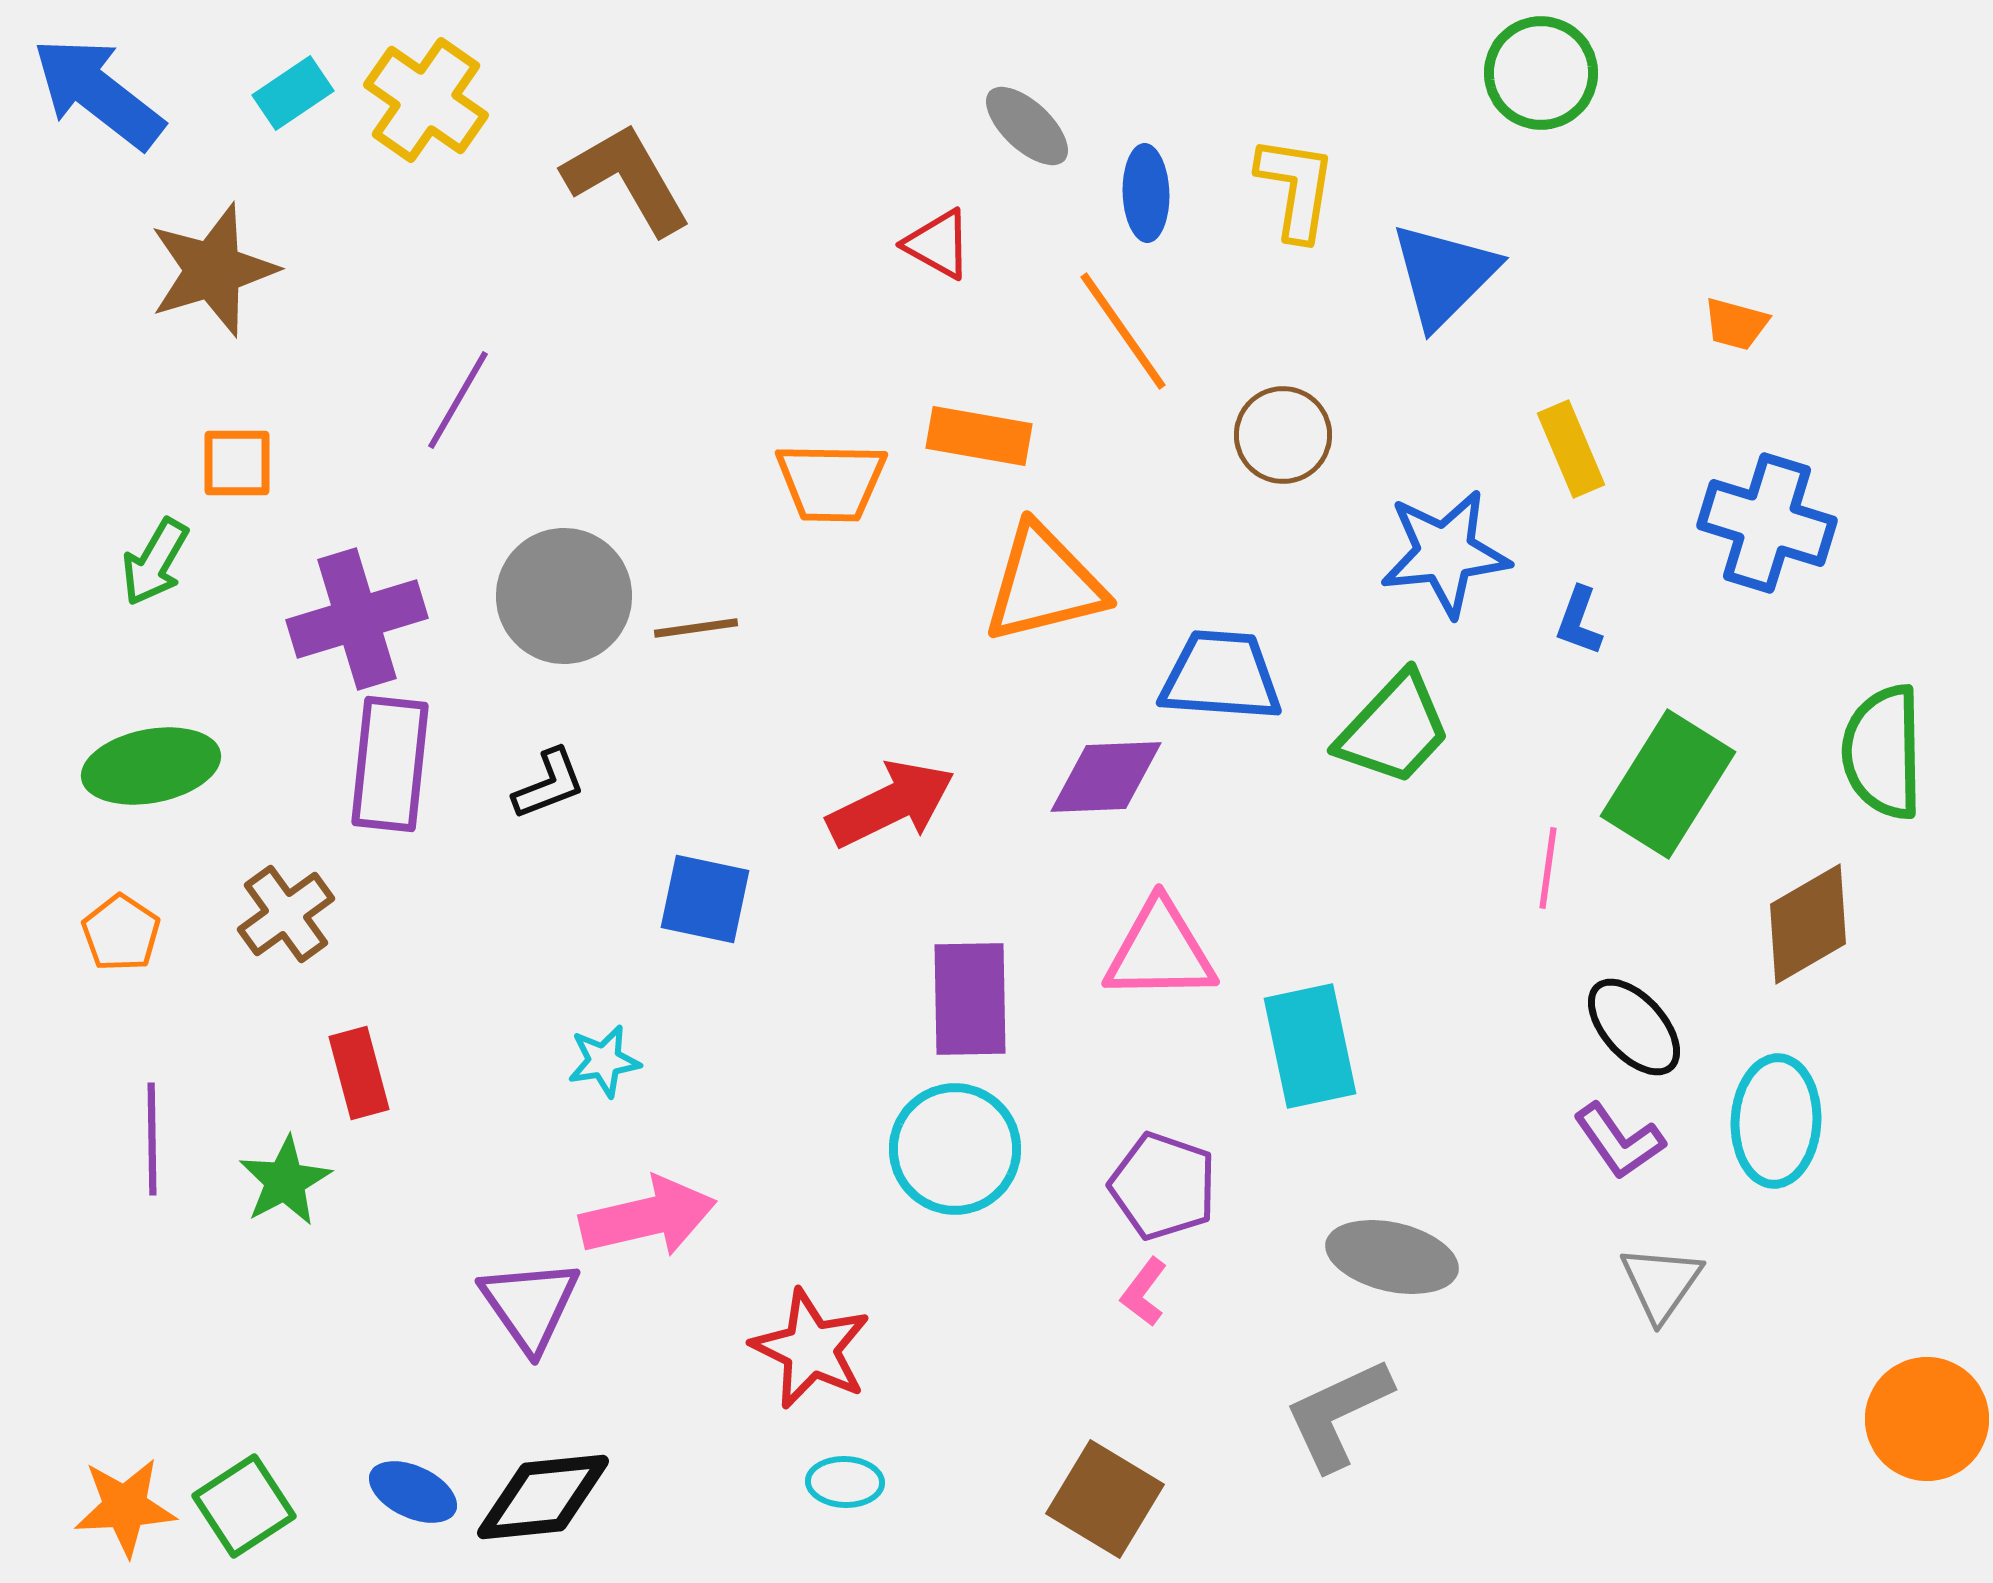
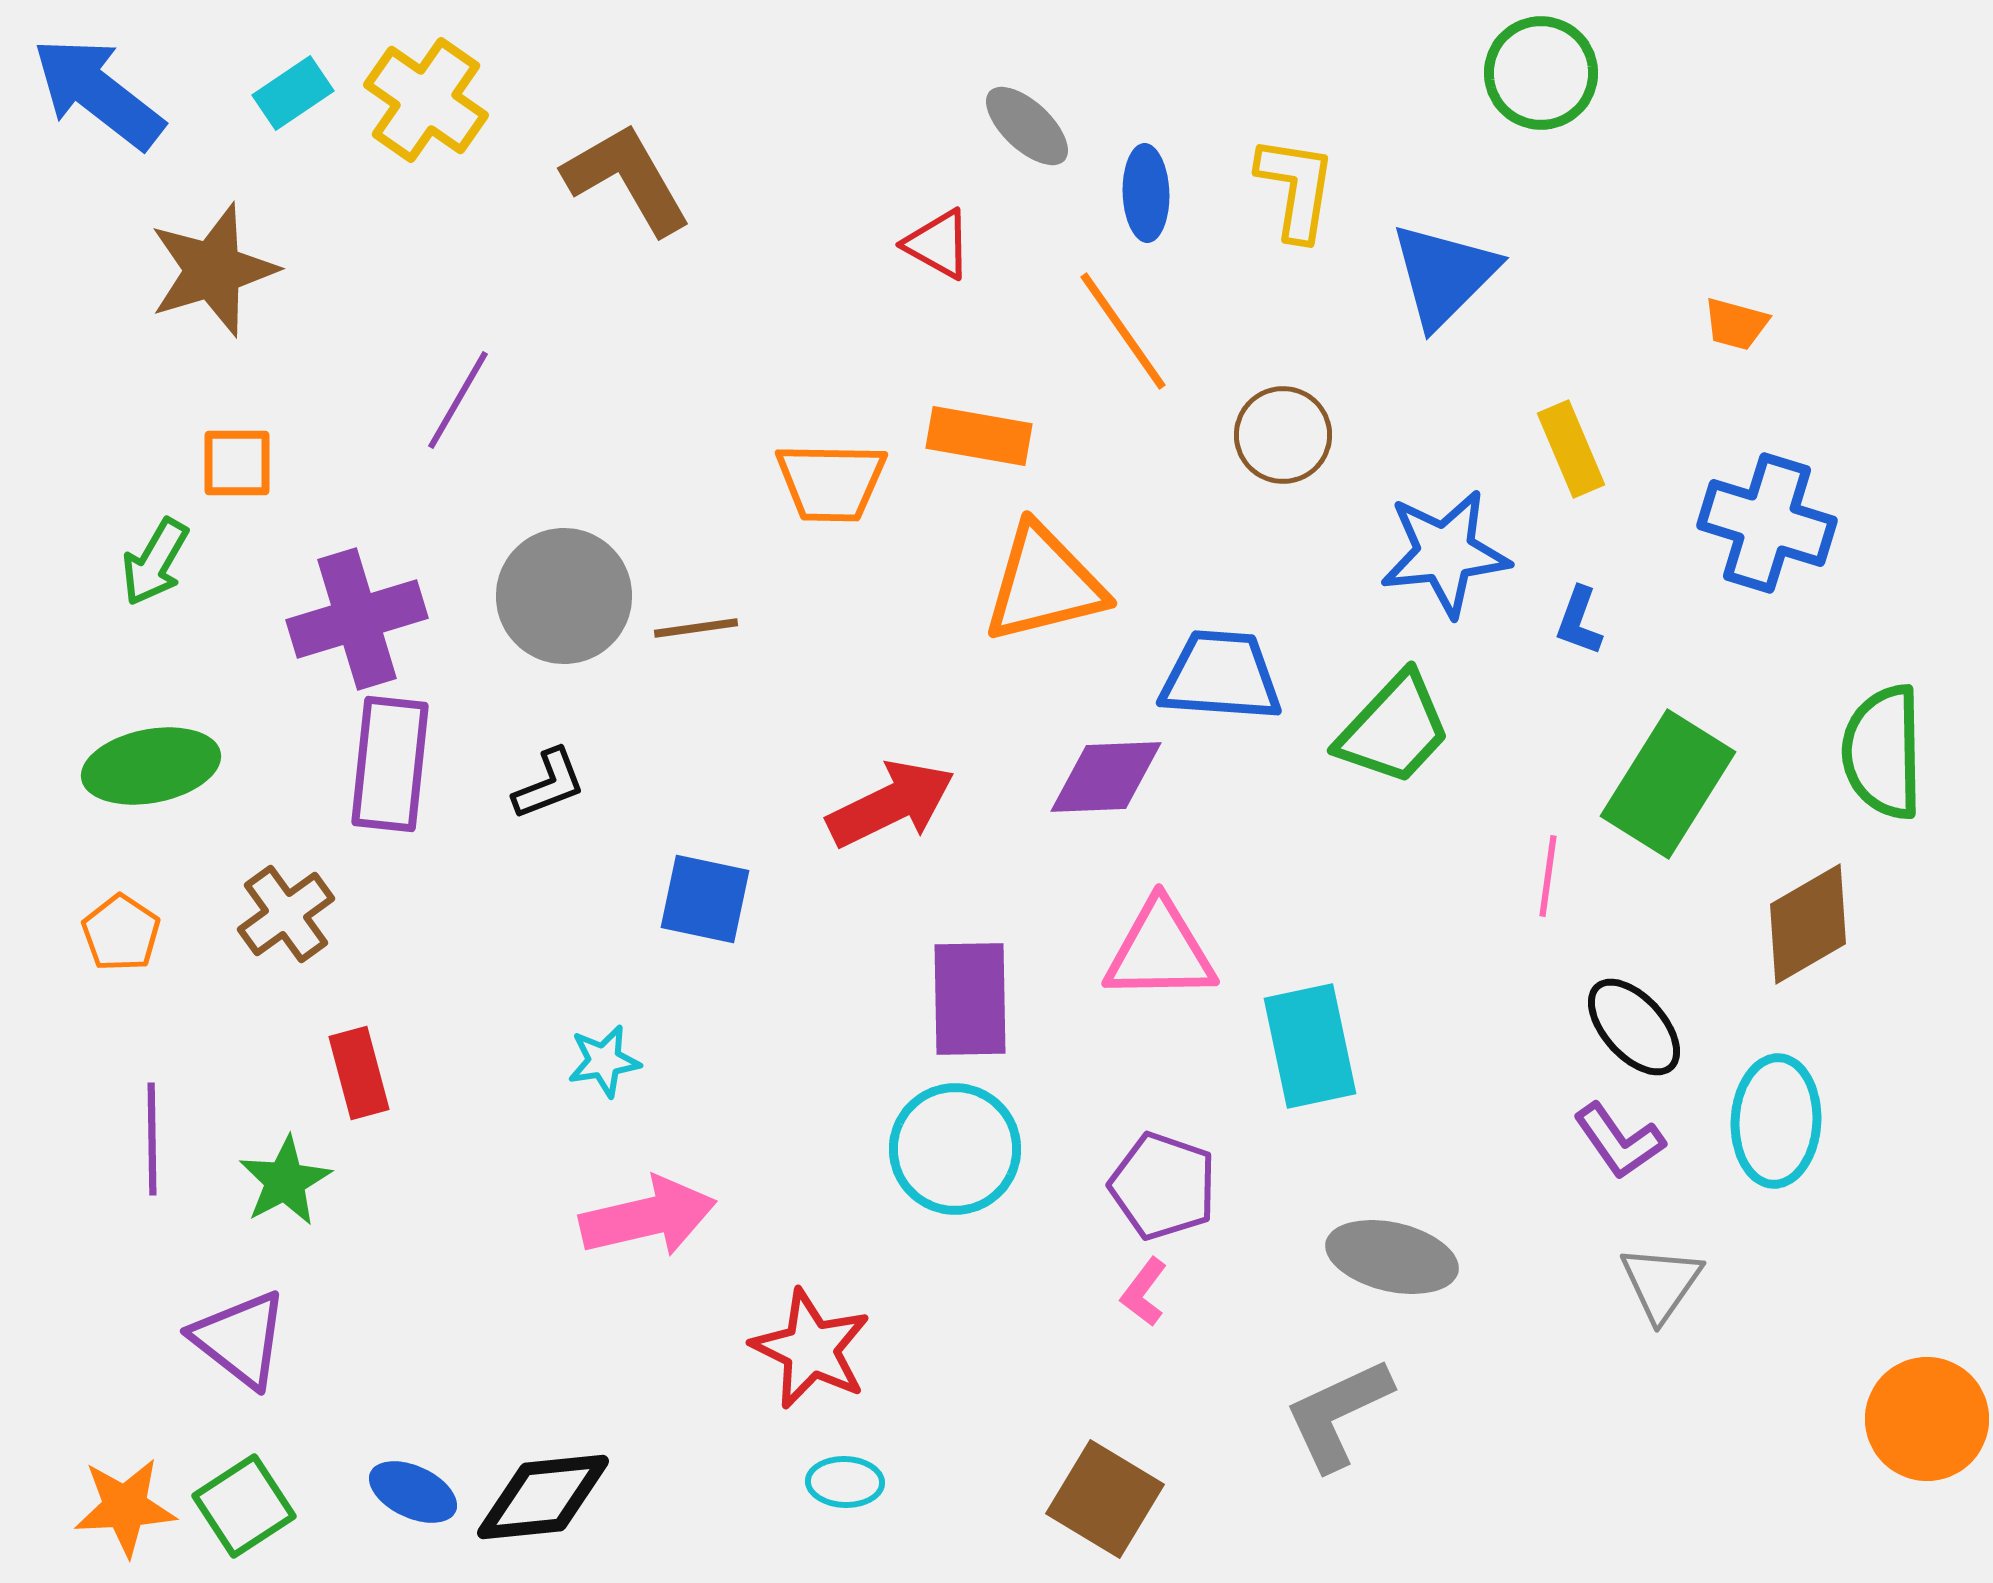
pink line at (1548, 868): moved 8 px down
purple triangle at (530, 1305): moved 290 px left, 34 px down; rotated 17 degrees counterclockwise
